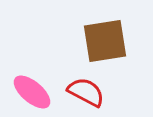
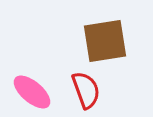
red semicircle: moved 2 px up; rotated 42 degrees clockwise
